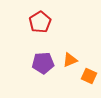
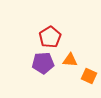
red pentagon: moved 10 px right, 15 px down
orange triangle: rotated 28 degrees clockwise
